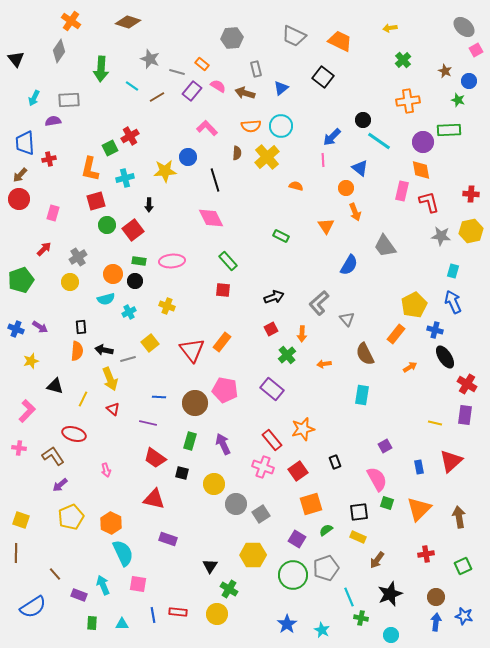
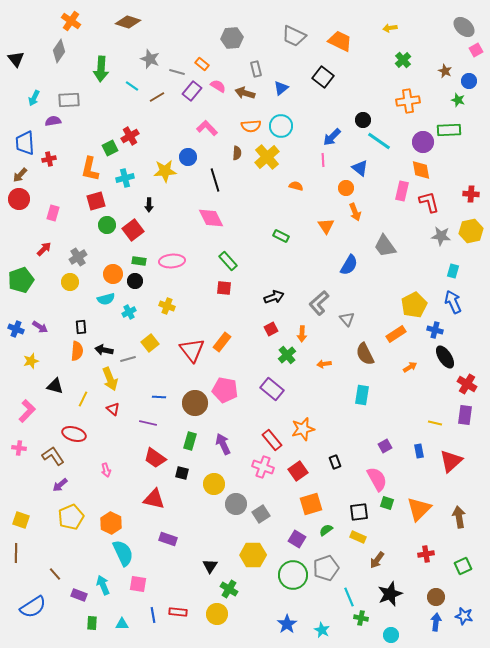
red square at (223, 290): moved 1 px right, 2 px up
orange rectangle at (396, 334): rotated 18 degrees clockwise
blue rectangle at (419, 467): moved 16 px up
